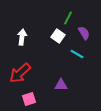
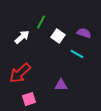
green line: moved 27 px left, 4 px down
purple semicircle: rotated 40 degrees counterclockwise
white arrow: rotated 42 degrees clockwise
